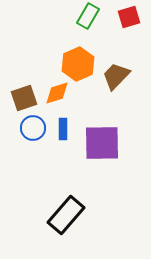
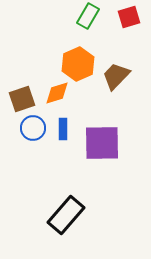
brown square: moved 2 px left, 1 px down
